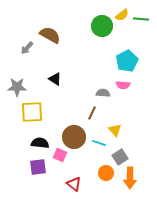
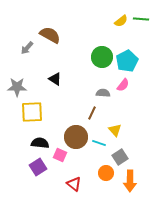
yellow semicircle: moved 1 px left, 6 px down
green circle: moved 31 px down
pink semicircle: rotated 56 degrees counterclockwise
brown circle: moved 2 px right
purple square: rotated 24 degrees counterclockwise
orange arrow: moved 3 px down
